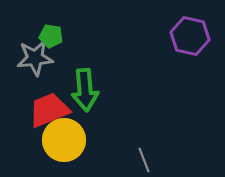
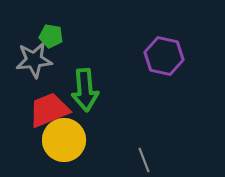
purple hexagon: moved 26 px left, 20 px down
gray star: moved 1 px left, 2 px down
